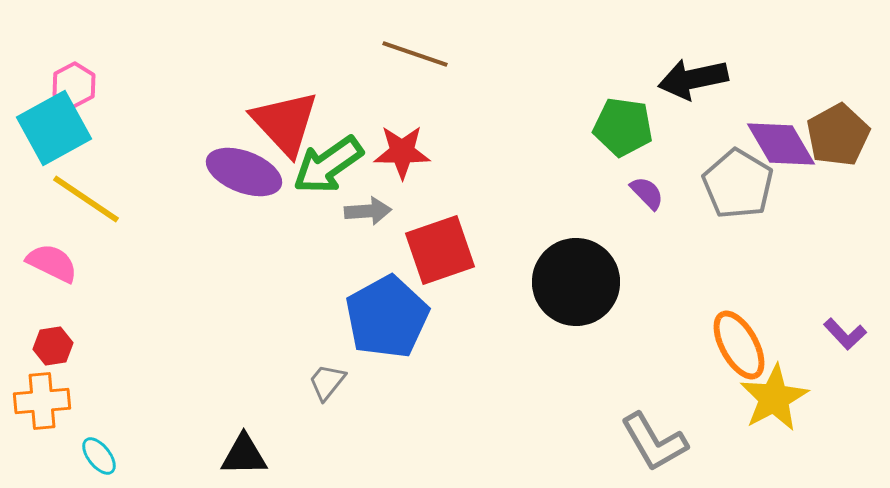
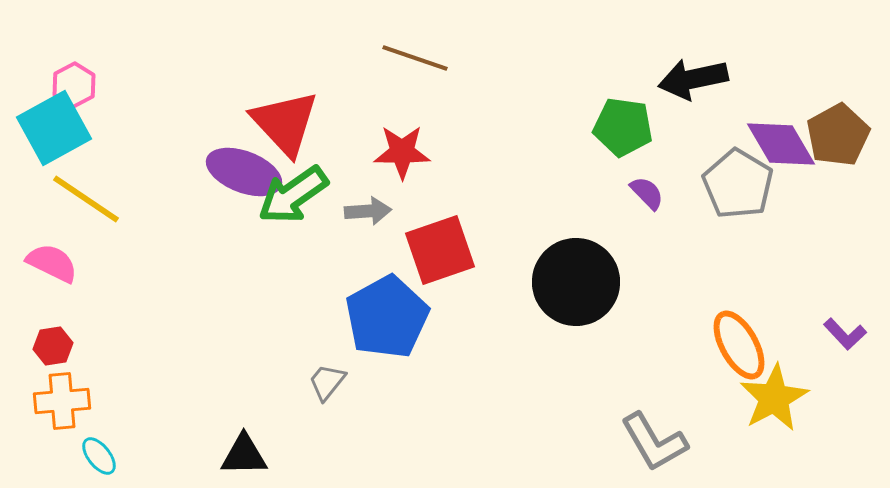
brown line: moved 4 px down
green arrow: moved 35 px left, 30 px down
orange cross: moved 20 px right
